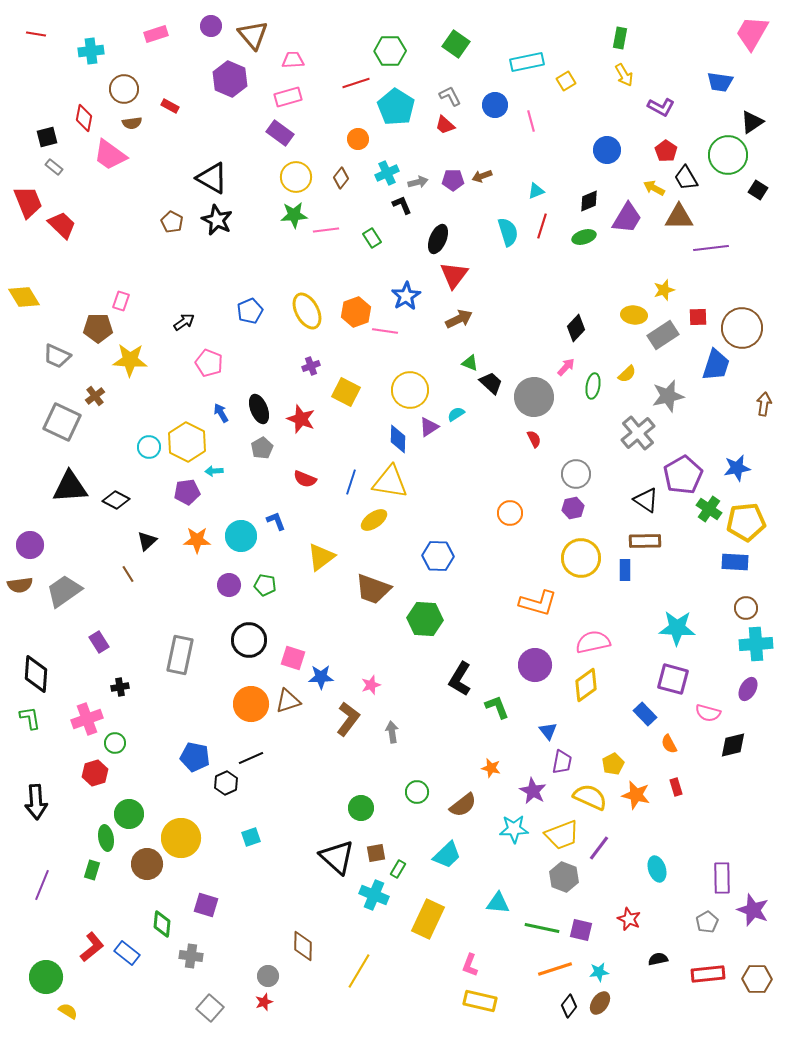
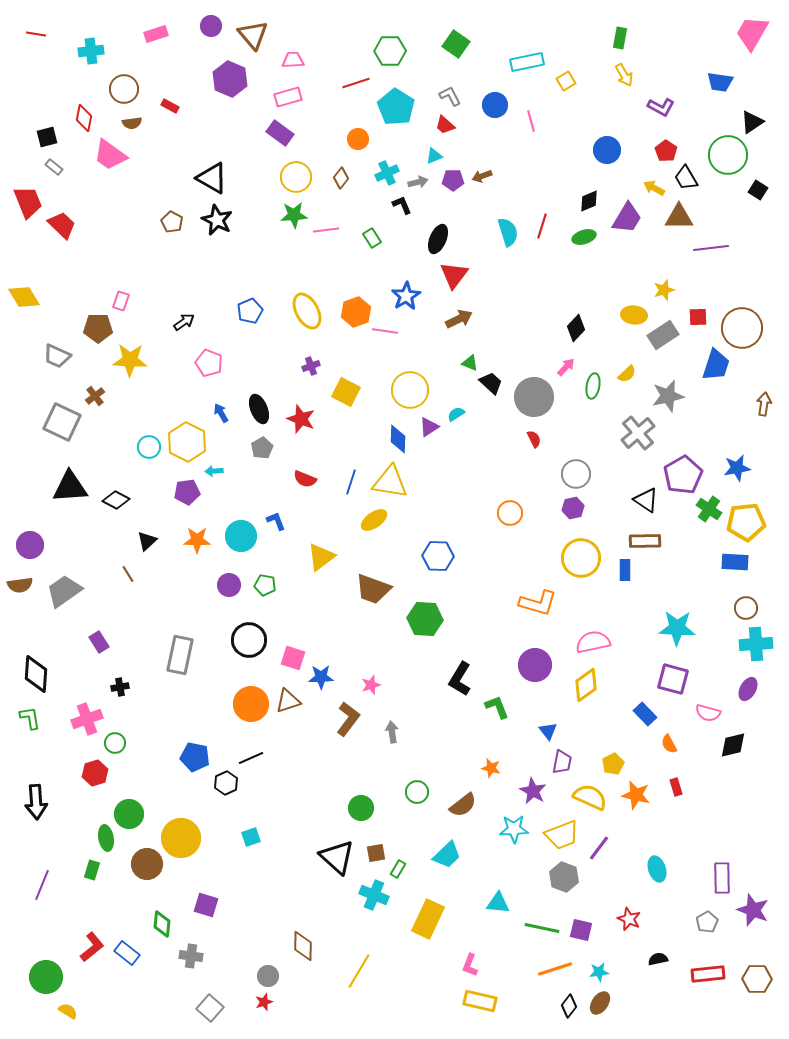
cyan triangle at (536, 191): moved 102 px left, 35 px up
